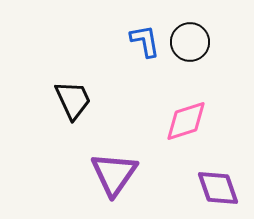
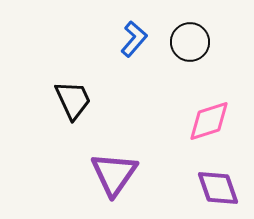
blue L-shape: moved 11 px left, 2 px up; rotated 51 degrees clockwise
pink diamond: moved 23 px right
